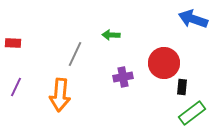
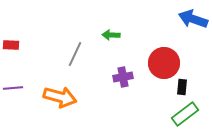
red rectangle: moved 2 px left, 2 px down
purple line: moved 3 px left, 1 px down; rotated 60 degrees clockwise
orange arrow: moved 2 px down; rotated 80 degrees counterclockwise
green rectangle: moved 7 px left, 1 px down
